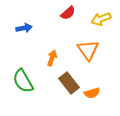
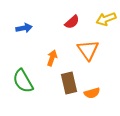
red semicircle: moved 4 px right, 9 px down
yellow arrow: moved 5 px right
brown rectangle: rotated 25 degrees clockwise
